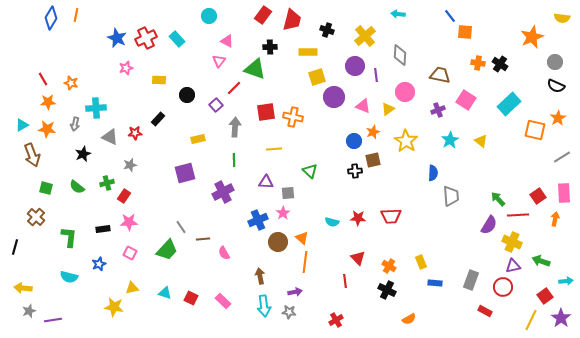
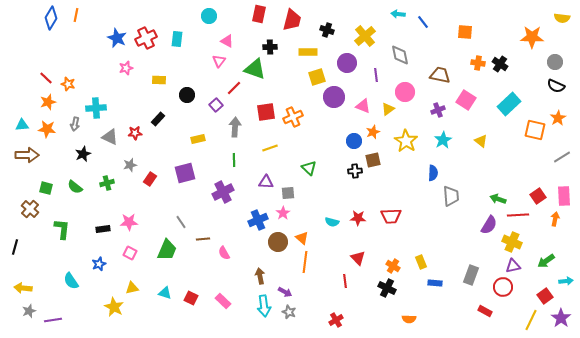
red rectangle at (263, 15): moved 4 px left, 1 px up; rotated 24 degrees counterclockwise
blue line at (450, 16): moved 27 px left, 6 px down
orange star at (532, 37): rotated 25 degrees clockwise
cyan rectangle at (177, 39): rotated 49 degrees clockwise
gray diamond at (400, 55): rotated 15 degrees counterclockwise
purple circle at (355, 66): moved 8 px left, 3 px up
red line at (43, 79): moved 3 px right, 1 px up; rotated 16 degrees counterclockwise
orange star at (71, 83): moved 3 px left, 1 px down
orange star at (48, 102): rotated 14 degrees counterclockwise
orange cross at (293, 117): rotated 36 degrees counterclockwise
cyan triangle at (22, 125): rotated 24 degrees clockwise
cyan star at (450, 140): moved 7 px left
yellow line at (274, 149): moved 4 px left, 1 px up; rotated 14 degrees counterclockwise
brown arrow at (32, 155): moved 5 px left; rotated 70 degrees counterclockwise
green triangle at (310, 171): moved 1 px left, 3 px up
green semicircle at (77, 187): moved 2 px left
pink rectangle at (564, 193): moved 3 px down
red rectangle at (124, 196): moved 26 px right, 17 px up
green arrow at (498, 199): rotated 28 degrees counterclockwise
brown cross at (36, 217): moved 6 px left, 8 px up
gray line at (181, 227): moved 5 px up
green L-shape at (69, 237): moved 7 px left, 8 px up
green trapezoid at (167, 250): rotated 20 degrees counterclockwise
green arrow at (541, 261): moved 5 px right; rotated 54 degrees counterclockwise
orange cross at (389, 266): moved 4 px right
cyan semicircle at (69, 277): moved 2 px right, 4 px down; rotated 42 degrees clockwise
gray rectangle at (471, 280): moved 5 px up
black cross at (387, 290): moved 2 px up
purple arrow at (295, 292): moved 10 px left; rotated 40 degrees clockwise
yellow star at (114, 307): rotated 18 degrees clockwise
gray star at (289, 312): rotated 16 degrees clockwise
orange semicircle at (409, 319): rotated 32 degrees clockwise
